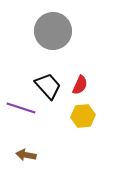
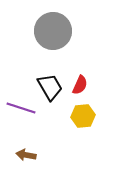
black trapezoid: moved 2 px right, 1 px down; rotated 12 degrees clockwise
